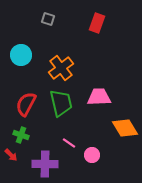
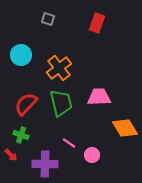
orange cross: moved 2 px left
red semicircle: rotated 15 degrees clockwise
